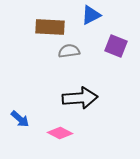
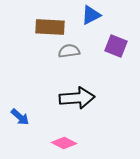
black arrow: moved 3 px left
blue arrow: moved 2 px up
pink diamond: moved 4 px right, 10 px down
